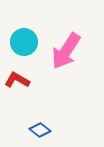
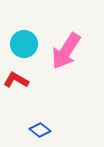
cyan circle: moved 2 px down
red L-shape: moved 1 px left
